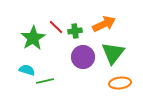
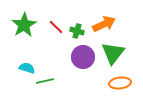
green cross: moved 2 px right; rotated 24 degrees clockwise
green star: moved 9 px left, 13 px up
cyan semicircle: moved 2 px up
